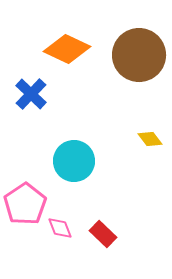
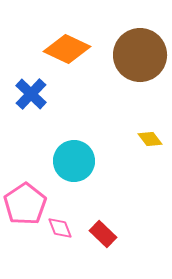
brown circle: moved 1 px right
